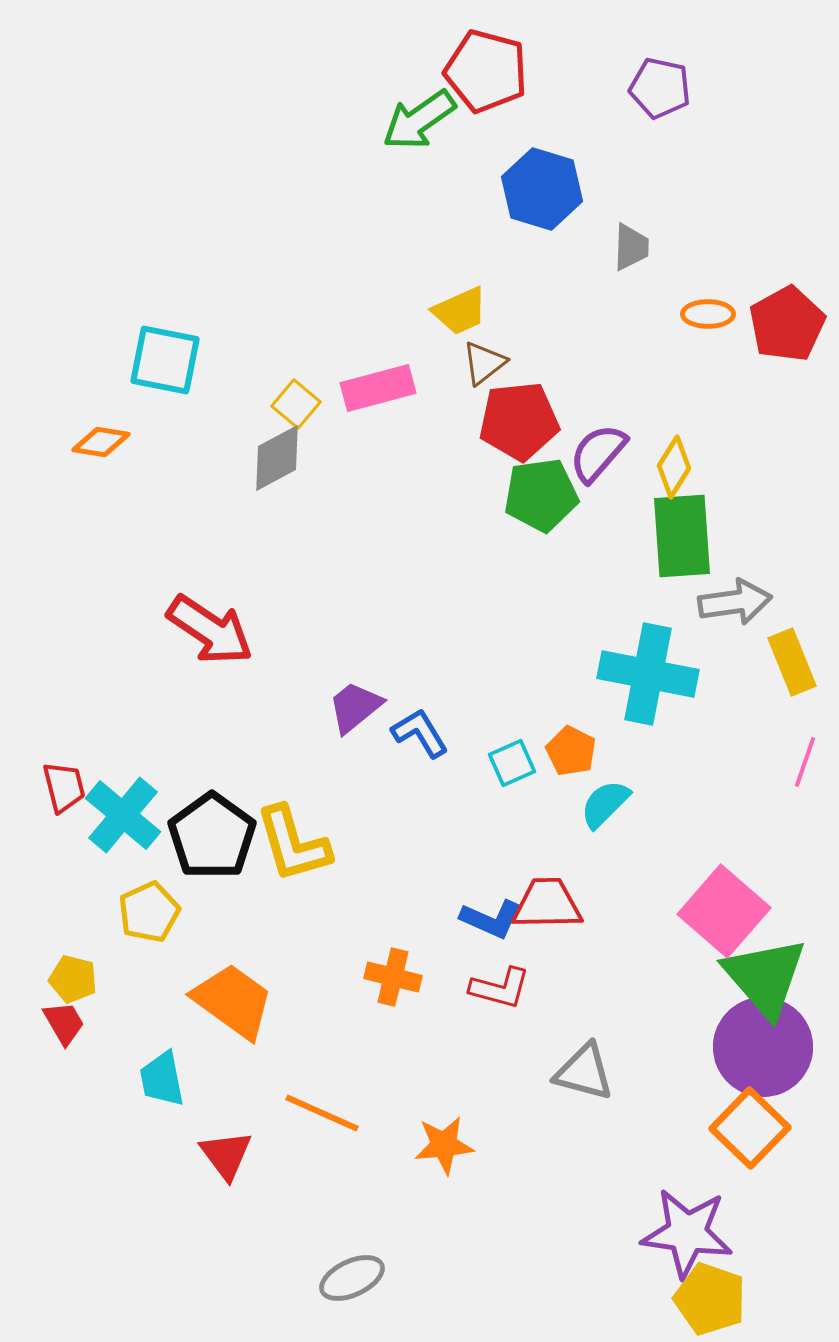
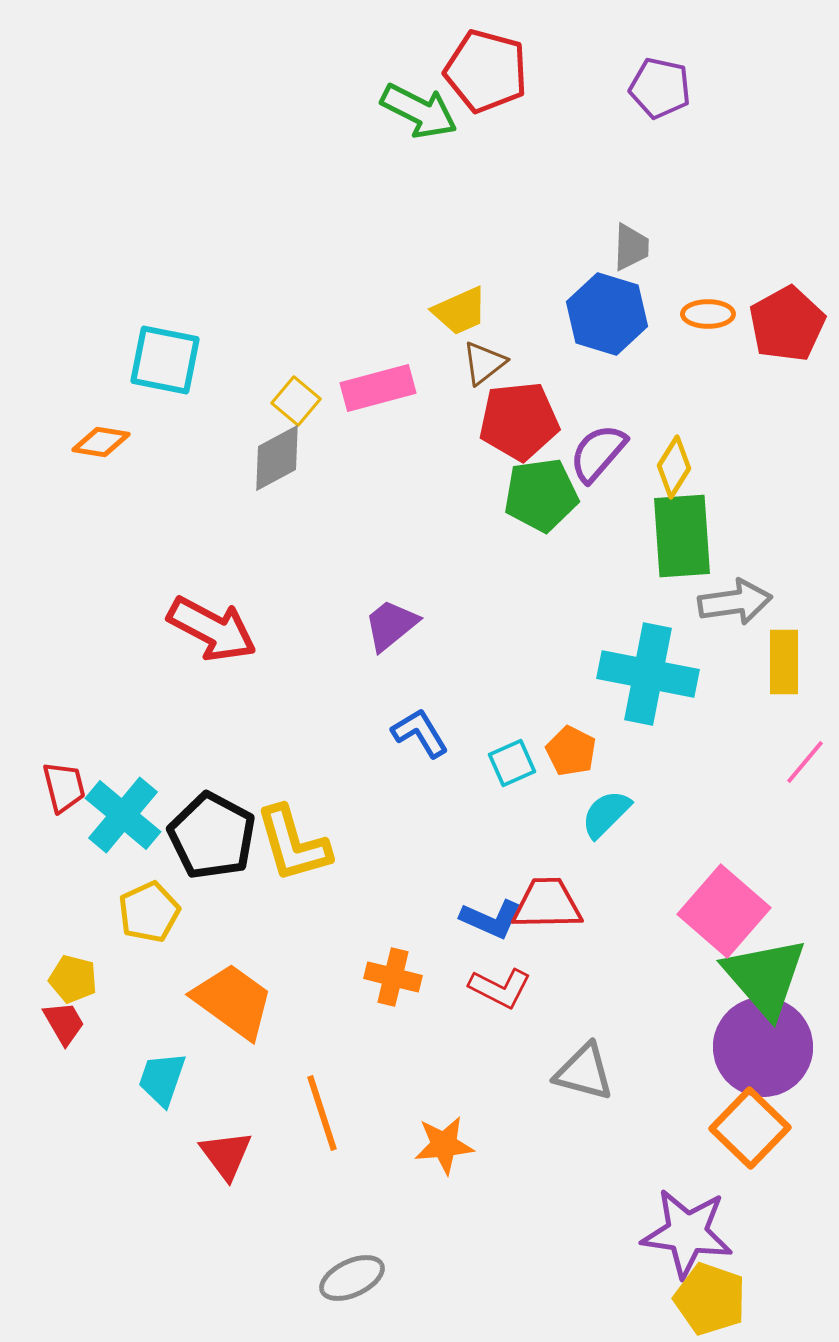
green arrow at (419, 120): moved 9 px up; rotated 118 degrees counterclockwise
blue hexagon at (542, 189): moved 65 px right, 125 px down
yellow square at (296, 404): moved 3 px up
red arrow at (210, 630): moved 2 px right, 1 px up; rotated 6 degrees counterclockwise
yellow rectangle at (792, 662): moved 8 px left; rotated 22 degrees clockwise
purple trapezoid at (355, 707): moved 36 px right, 82 px up
pink line at (805, 762): rotated 21 degrees clockwise
cyan semicircle at (605, 804): moved 1 px right, 10 px down
black pentagon at (212, 836): rotated 8 degrees counterclockwise
red L-shape at (500, 988): rotated 12 degrees clockwise
cyan trapezoid at (162, 1079): rotated 30 degrees clockwise
orange line at (322, 1113): rotated 48 degrees clockwise
